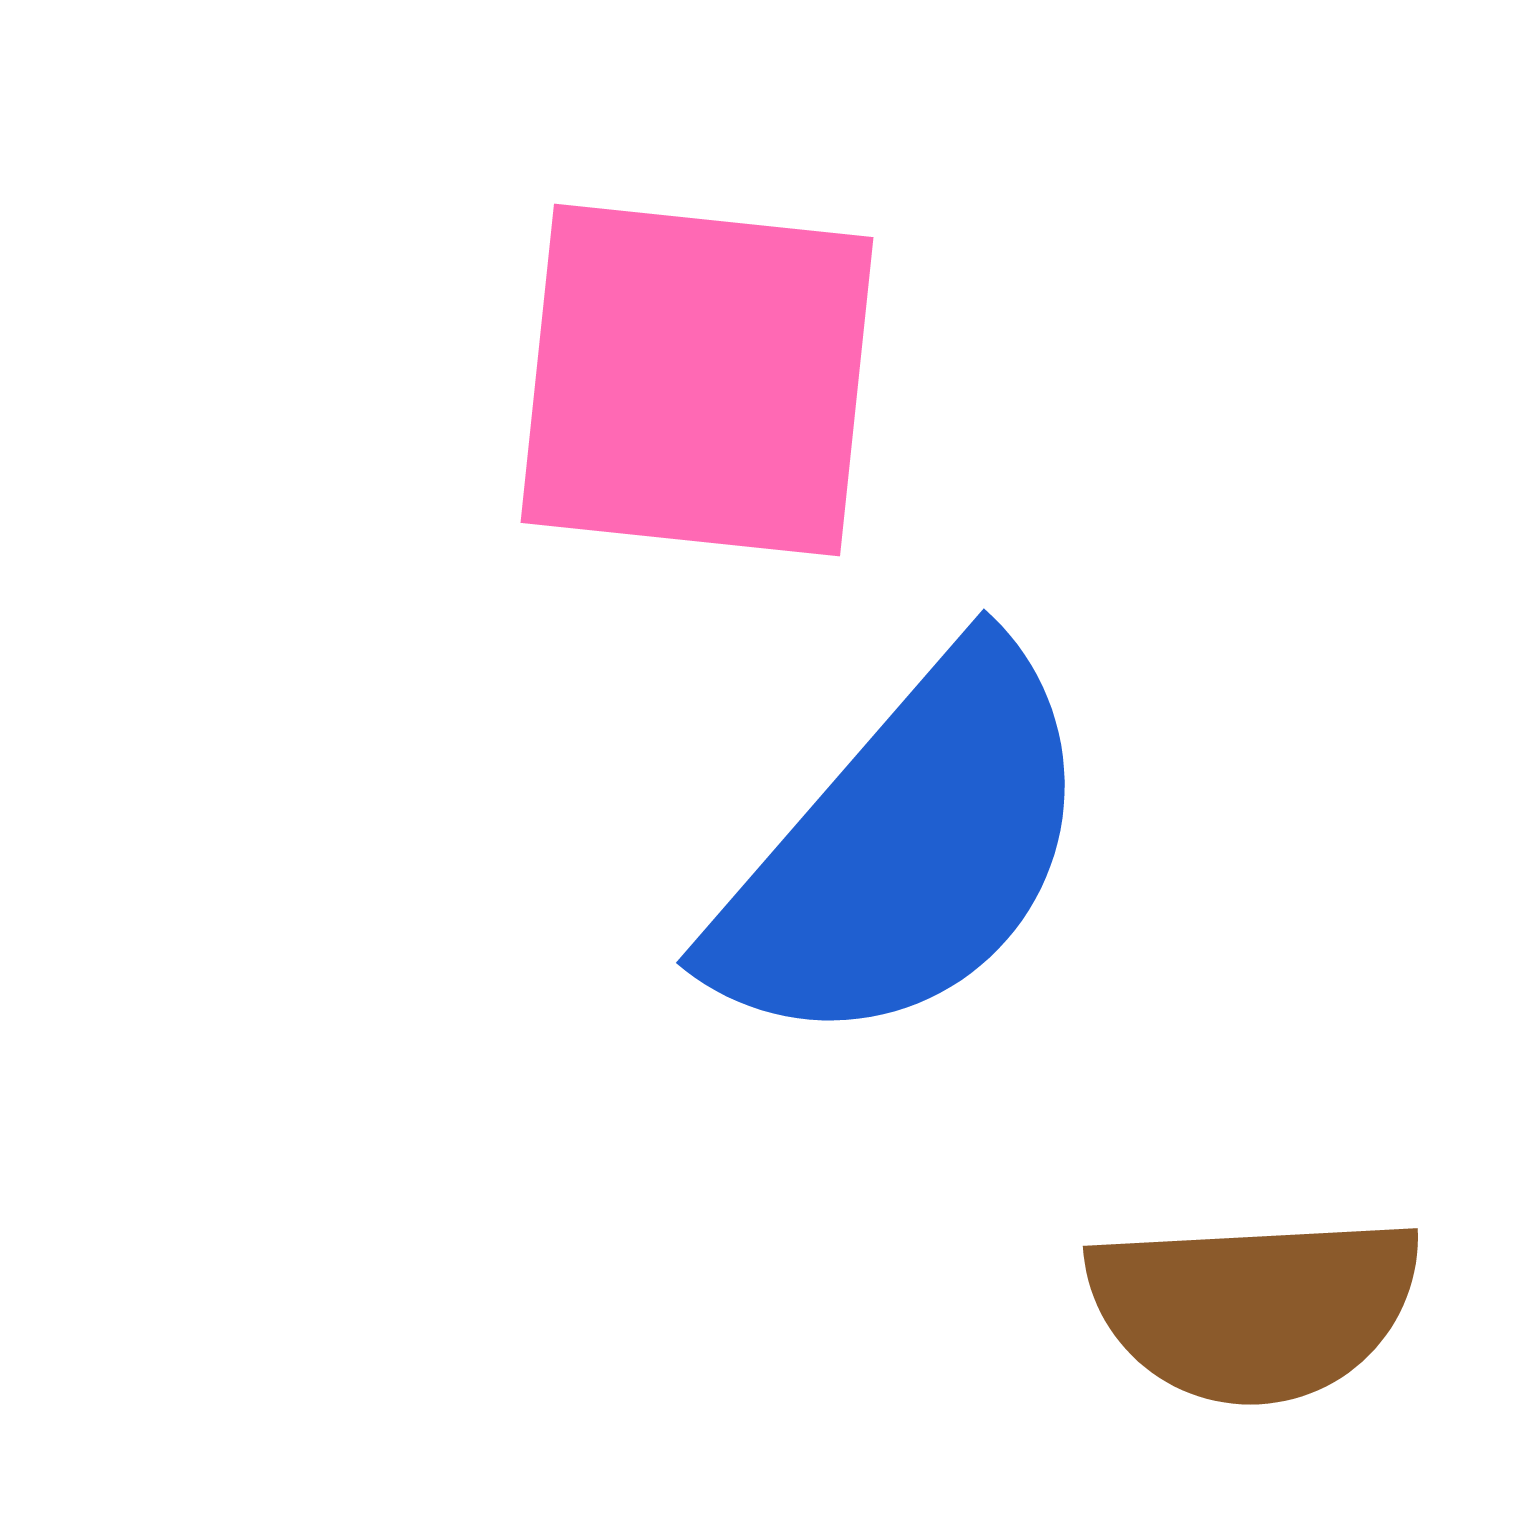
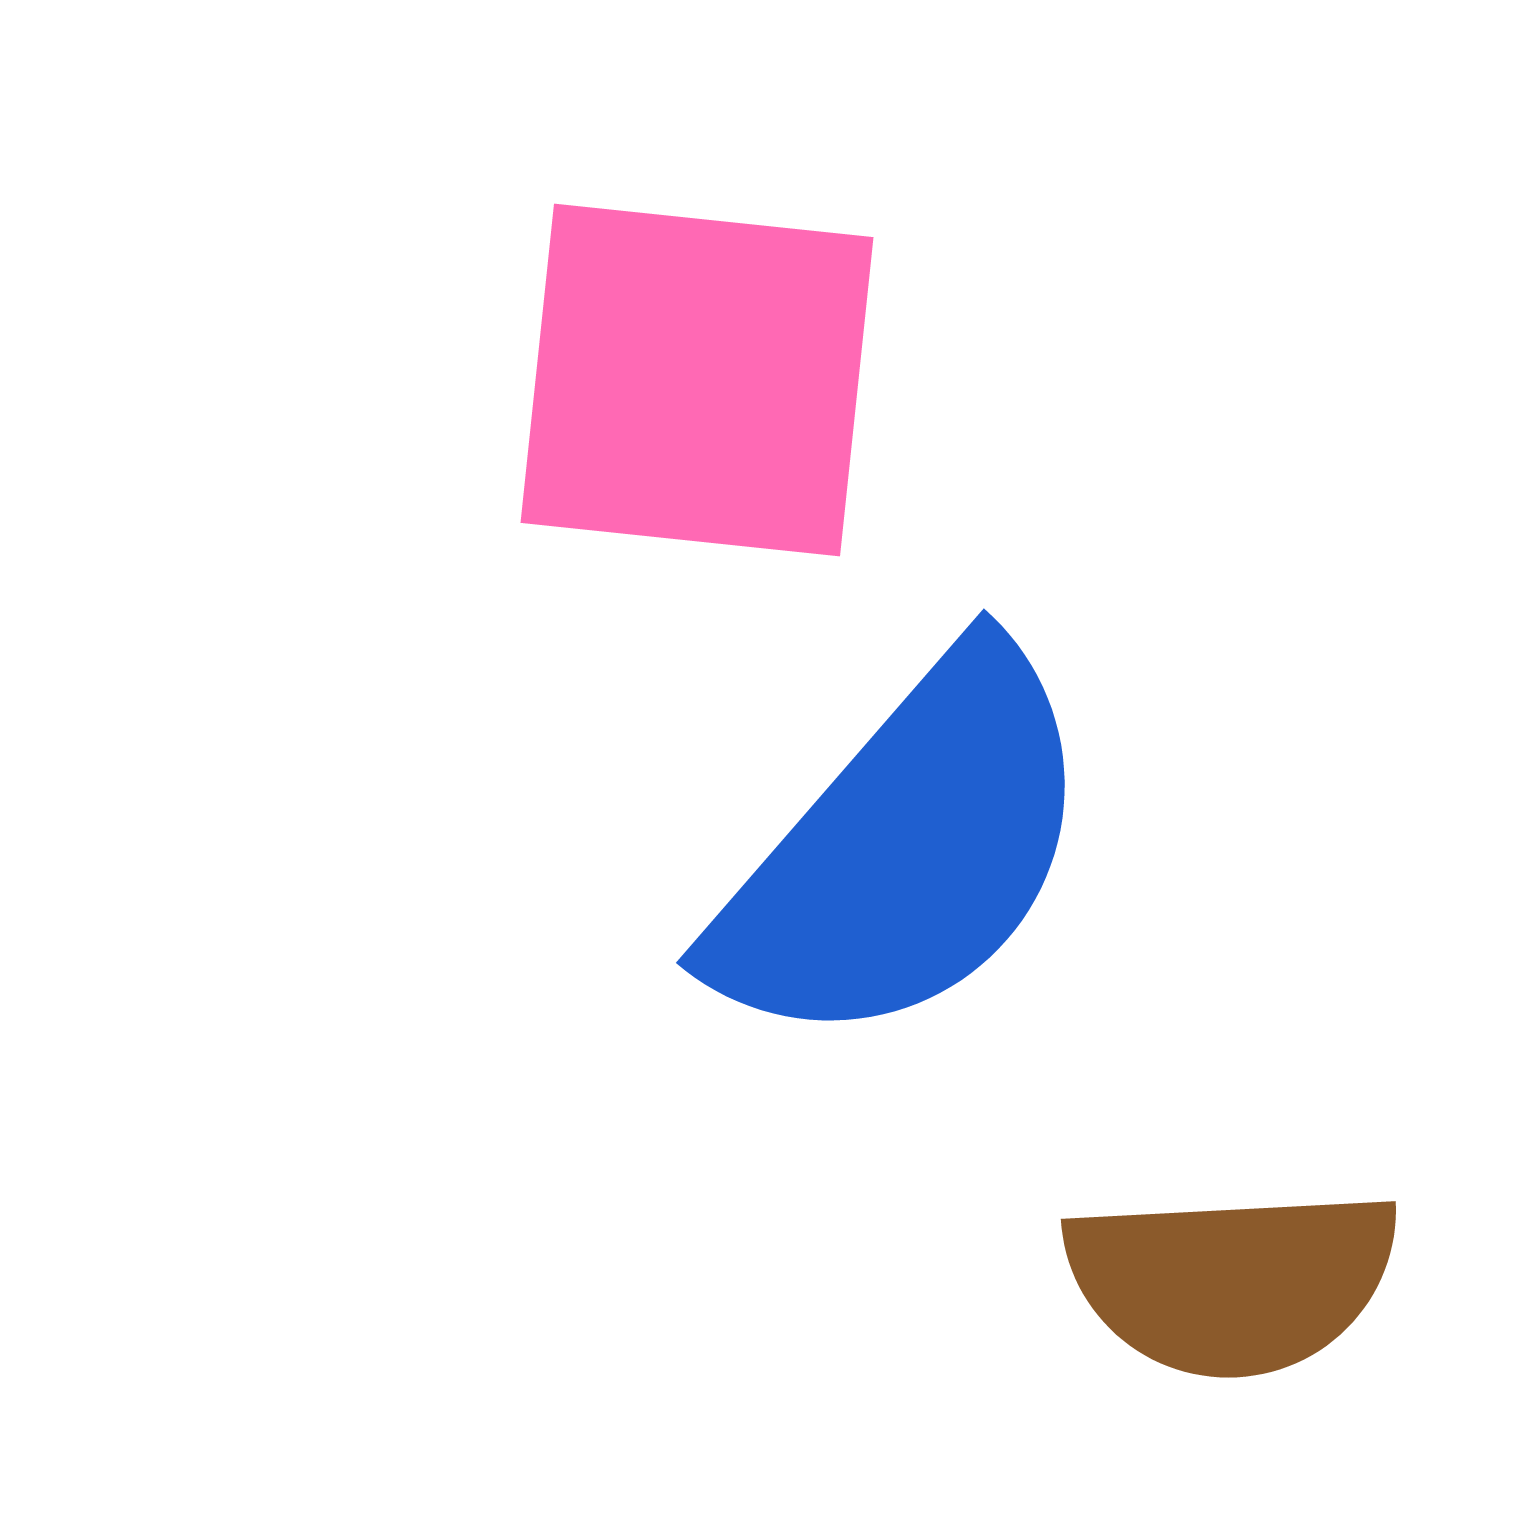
brown semicircle: moved 22 px left, 27 px up
